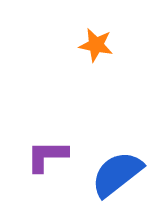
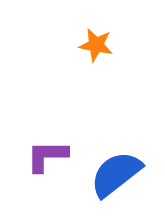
blue semicircle: moved 1 px left
